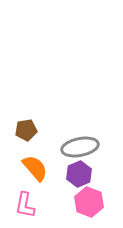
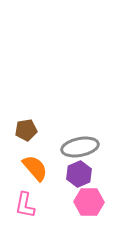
pink hexagon: rotated 20 degrees counterclockwise
